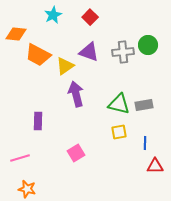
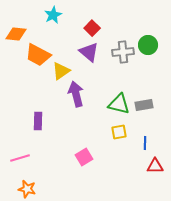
red square: moved 2 px right, 11 px down
purple triangle: rotated 20 degrees clockwise
yellow triangle: moved 4 px left, 5 px down
pink square: moved 8 px right, 4 px down
